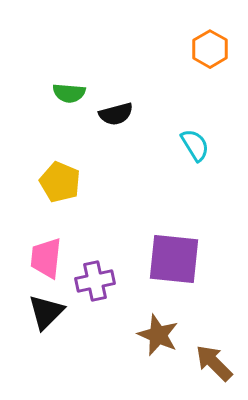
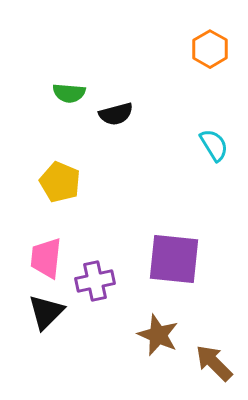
cyan semicircle: moved 19 px right
